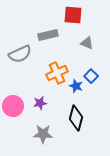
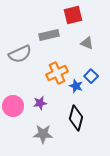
red square: rotated 18 degrees counterclockwise
gray rectangle: moved 1 px right
